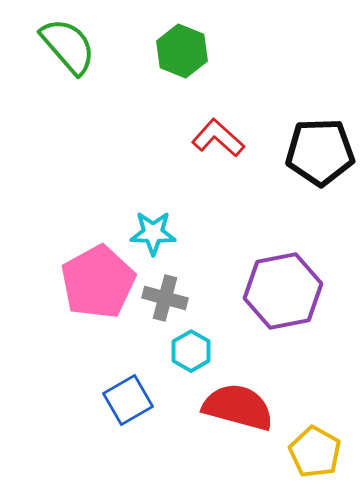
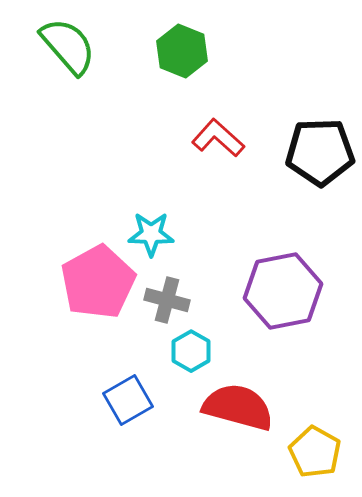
cyan star: moved 2 px left, 1 px down
gray cross: moved 2 px right, 2 px down
